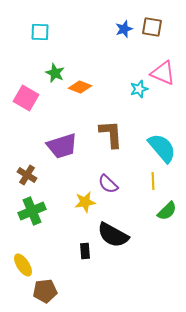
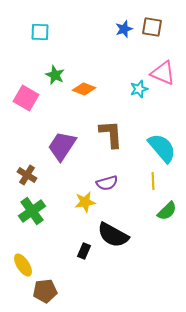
green star: moved 2 px down
orange diamond: moved 4 px right, 2 px down
purple trapezoid: rotated 140 degrees clockwise
purple semicircle: moved 1 px left, 1 px up; rotated 60 degrees counterclockwise
green cross: rotated 12 degrees counterclockwise
black rectangle: moved 1 px left; rotated 28 degrees clockwise
